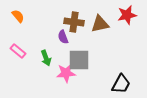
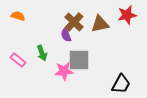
orange semicircle: rotated 32 degrees counterclockwise
brown cross: rotated 36 degrees clockwise
purple semicircle: moved 3 px right, 2 px up
pink rectangle: moved 9 px down
green arrow: moved 4 px left, 5 px up
pink star: moved 2 px left, 2 px up
